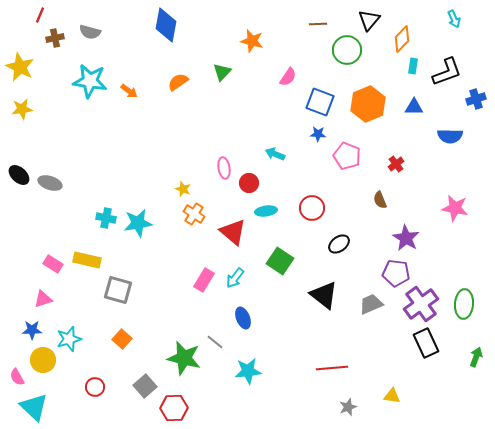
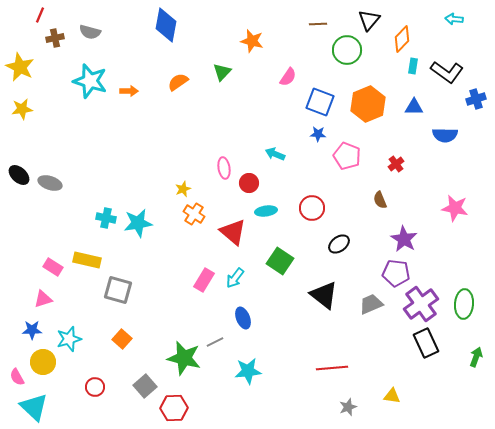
cyan arrow at (454, 19): rotated 120 degrees clockwise
black L-shape at (447, 72): rotated 56 degrees clockwise
cyan star at (90, 81): rotated 8 degrees clockwise
orange arrow at (129, 91): rotated 36 degrees counterclockwise
blue semicircle at (450, 136): moved 5 px left, 1 px up
yellow star at (183, 189): rotated 28 degrees clockwise
purple star at (406, 238): moved 2 px left, 1 px down
pink rectangle at (53, 264): moved 3 px down
gray line at (215, 342): rotated 66 degrees counterclockwise
yellow circle at (43, 360): moved 2 px down
